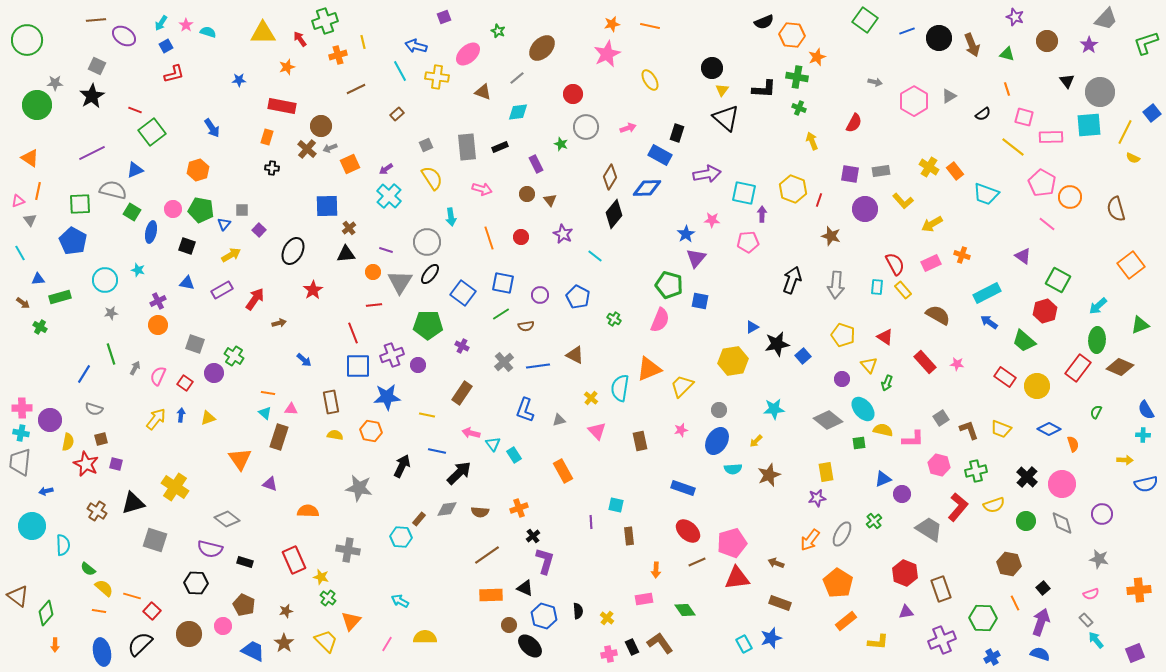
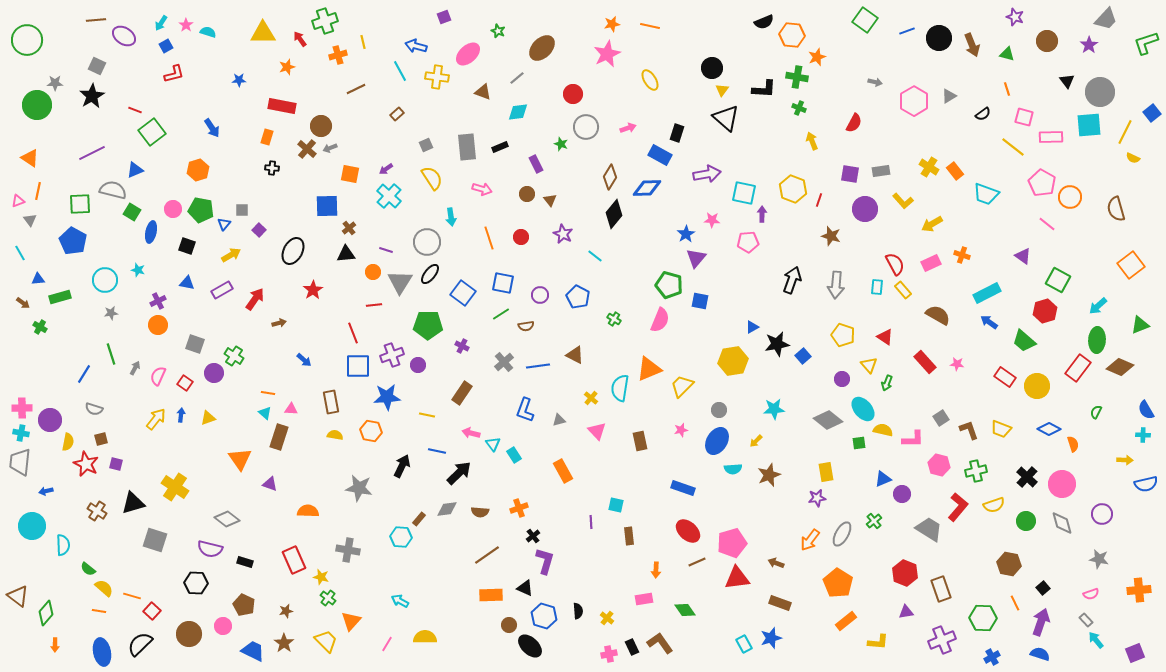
orange square at (350, 164): moved 10 px down; rotated 36 degrees clockwise
